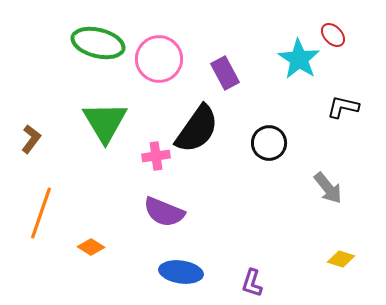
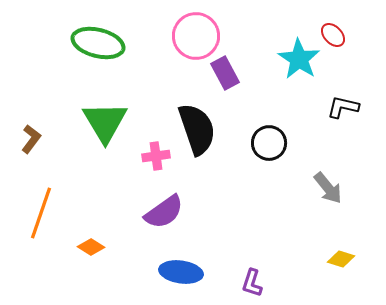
pink circle: moved 37 px right, 23 px up
black semicircle: rotated 54 degrees counterclockwise
purple semicircle: rotated 57 degrees counterclockwise
